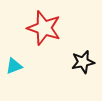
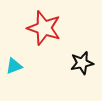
black star: moved 1 px left, 1 px down
